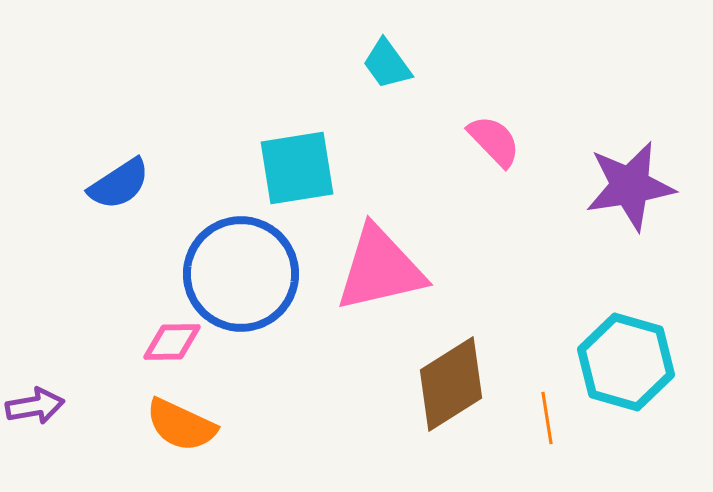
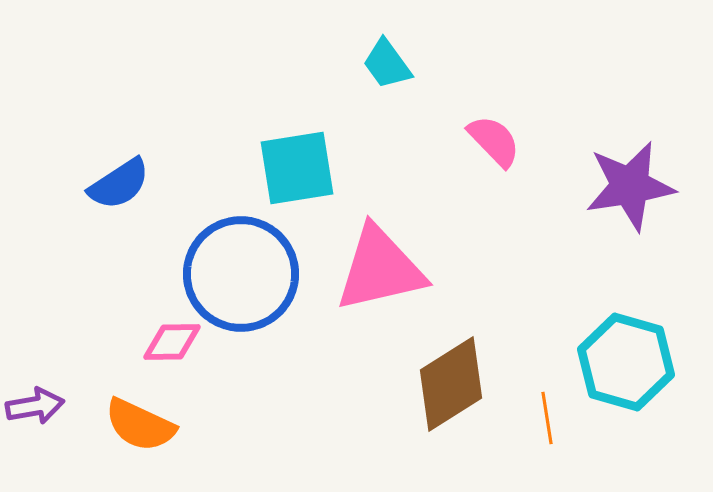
orange semicircle: moved 41 px left
